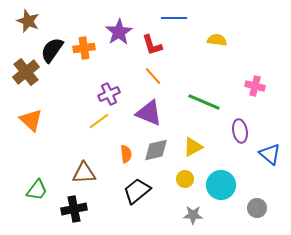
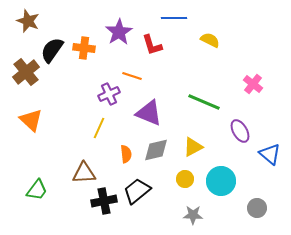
yellow semicircle: moved 7 px left; rotated 18 degrees clockwise
orange cross: rotated 15 degrees clockwise
orange line: moved 21 px left; rotated 30 degrees counterclockwise
pink cross: moved 2 px left, 2 px up; rotated 24 degrees clockwise
yellow line: moved 7 px down; rotated 30 degrees counterclockwise
purple ellipse: rotated 20 degrees counterclockwise
cyan circle: moved 4 px up
black cross: moved 30 px right, 8 px up
